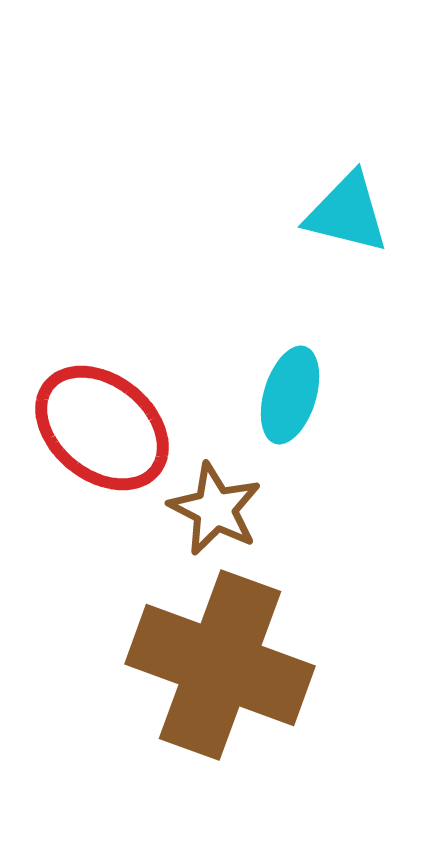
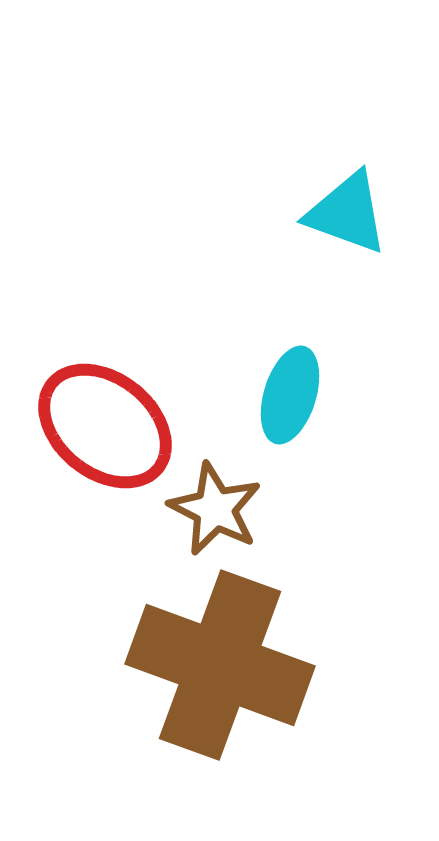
cyan triangle: rotated 6 degrees clockwise
red ellipse: moved 3 px right, 2 px up
